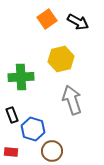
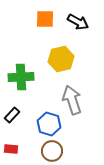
orange square: moved 2 px left; rotated 36 degrees clockwise
black rectangle: rotated 63 degrees clockwise
blue hexagon: moved 16 px right, 5 px up
red rectangle: moved 3 px up
